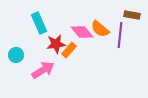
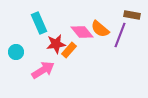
purple line: rotated 15 degrees clockwise
cyan circle: moved 3 px up
